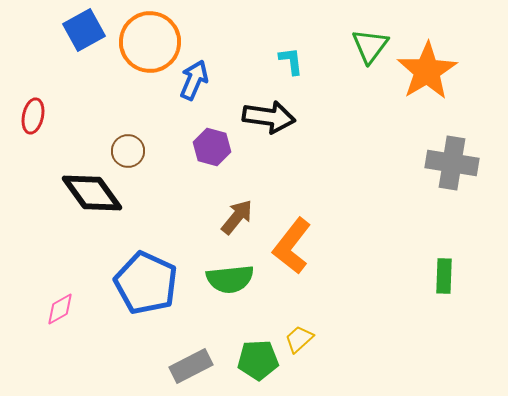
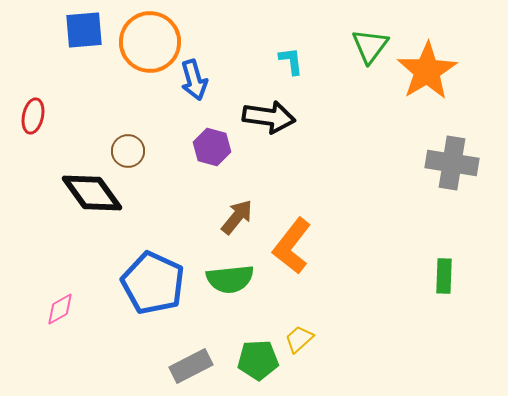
blue square: rotated 24 degrees clockwise
blue arrow: rotated 141 degrees clockwise
blue pentagon: moved 7 px right
